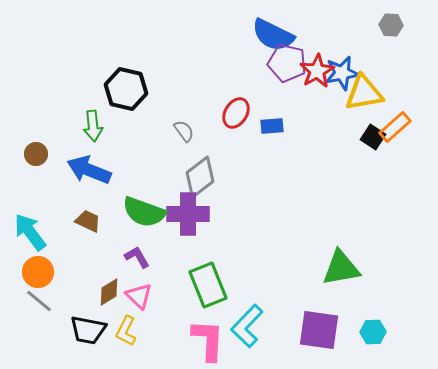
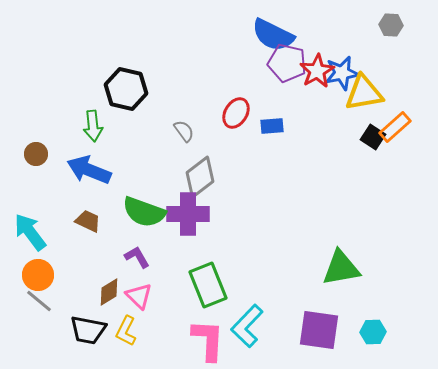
orange circle: moved 3 px down
